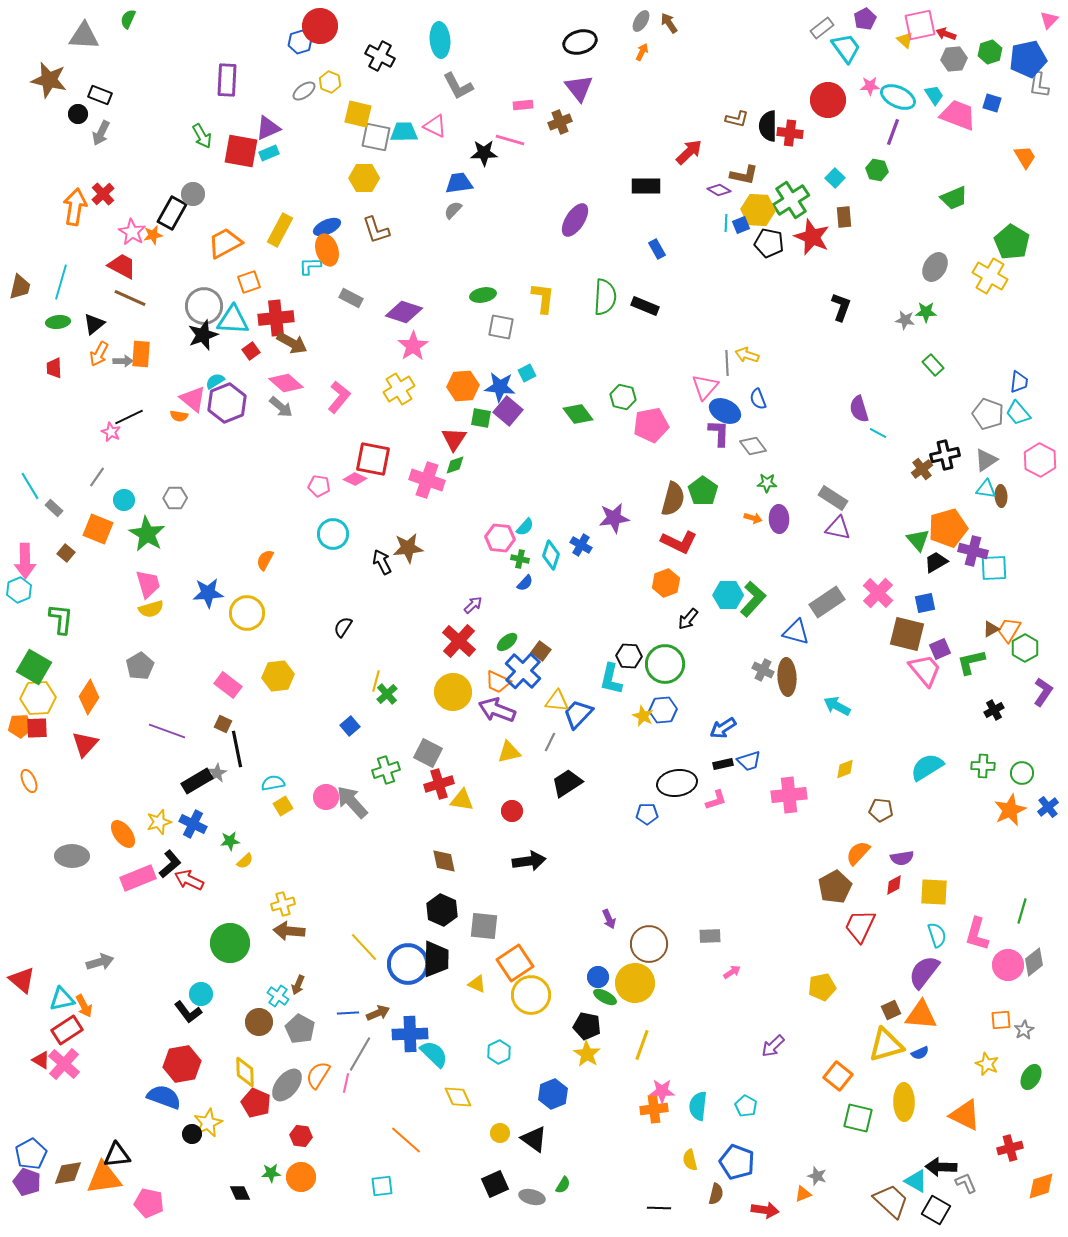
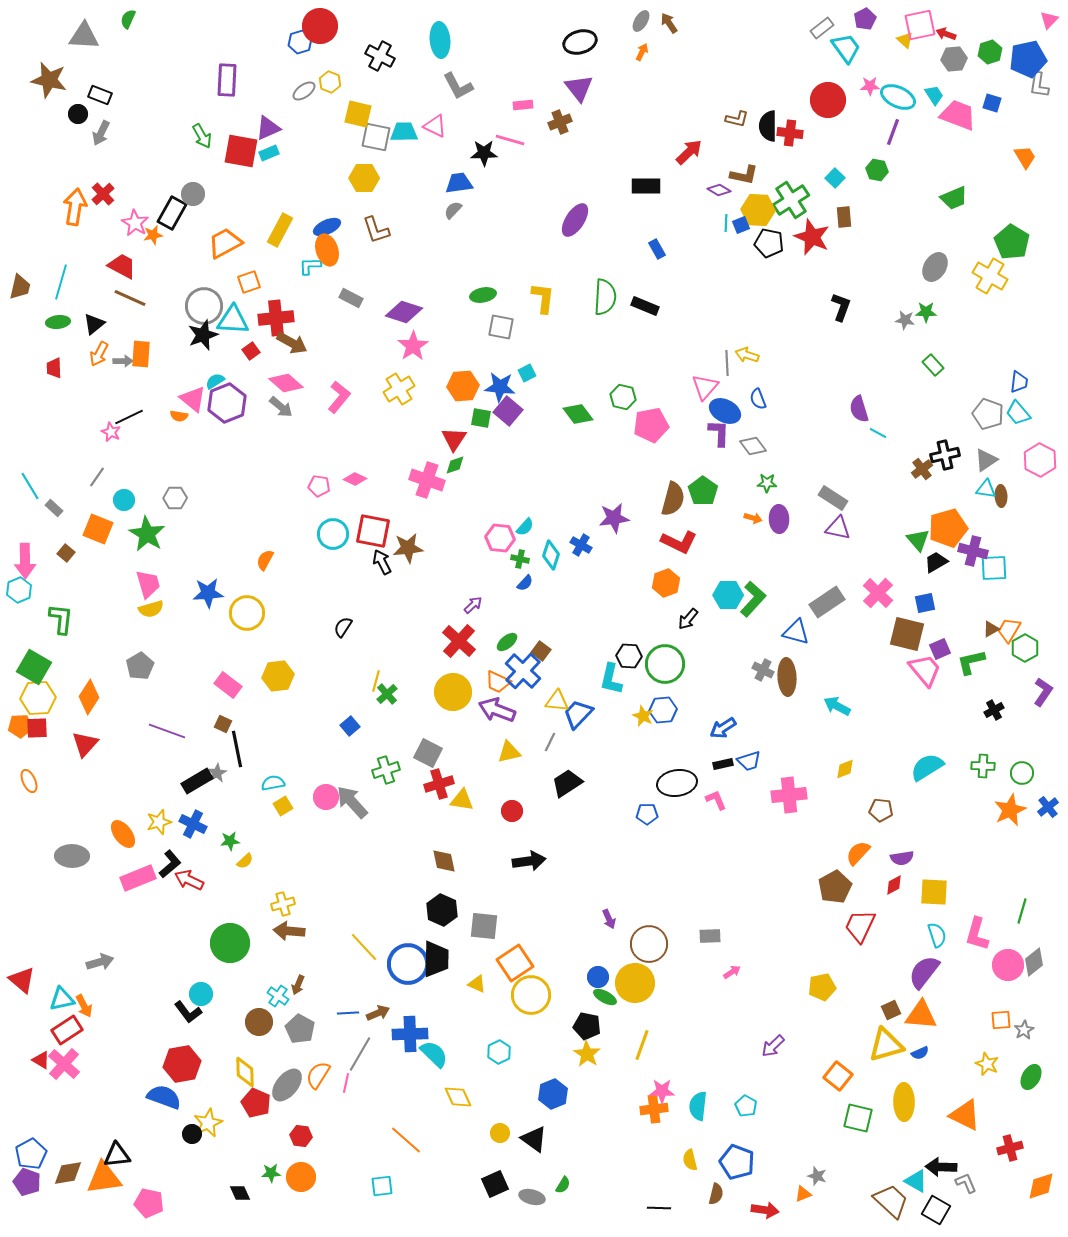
pink star at (132, 232): moved 3 px right, 9 px up
red square at (373, 459): moved 72 px down
pink L-shape at (716, 800): rotated 95 degrees counterclockwise
